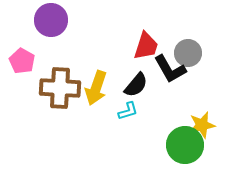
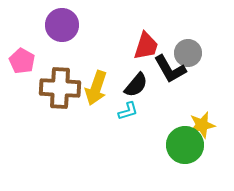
purple circle: moved 11 px right, 5 px down
